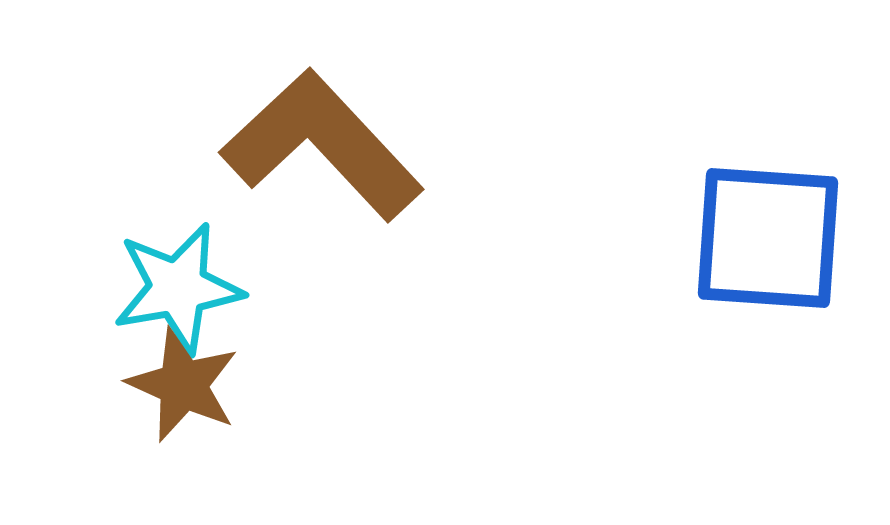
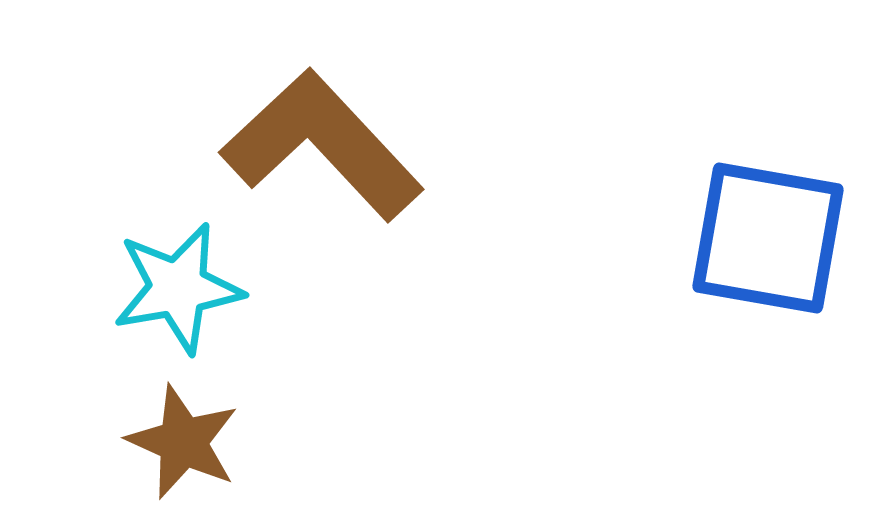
blue square: rotated 6 degrees clockwise
brown star: moved 57 px down
